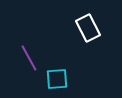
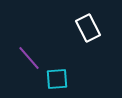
purple line: rotated 12 degrees counterclockwise
